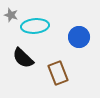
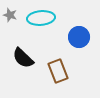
gray star: moved 1 px left
cyan ellipse: moved 6 px right, 8 px up
brown rectangle: moved 2 px up
